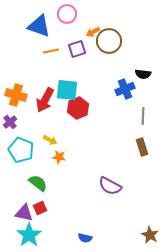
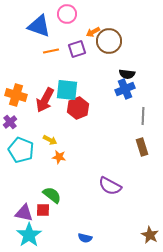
black semicircle: moved 16 px left
green semicircle: moved 14 px right, 12 px down
red square: moved 3 px right, 2 px down; rotated 24 degrees clockwise
